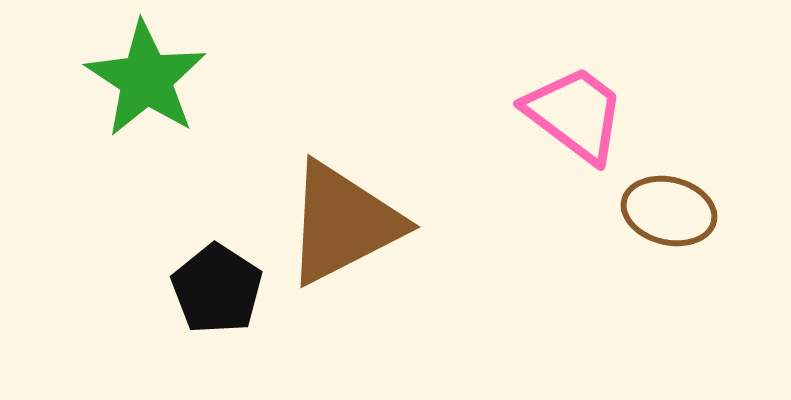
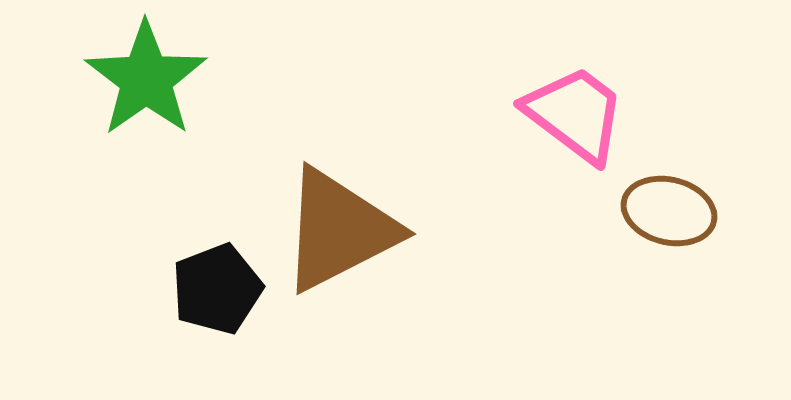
green star: rotated 4 degrees clockwise
brown triangle: moved 4 px left, 7 px down
black pentagon: rotated 18 degrees clockwise
